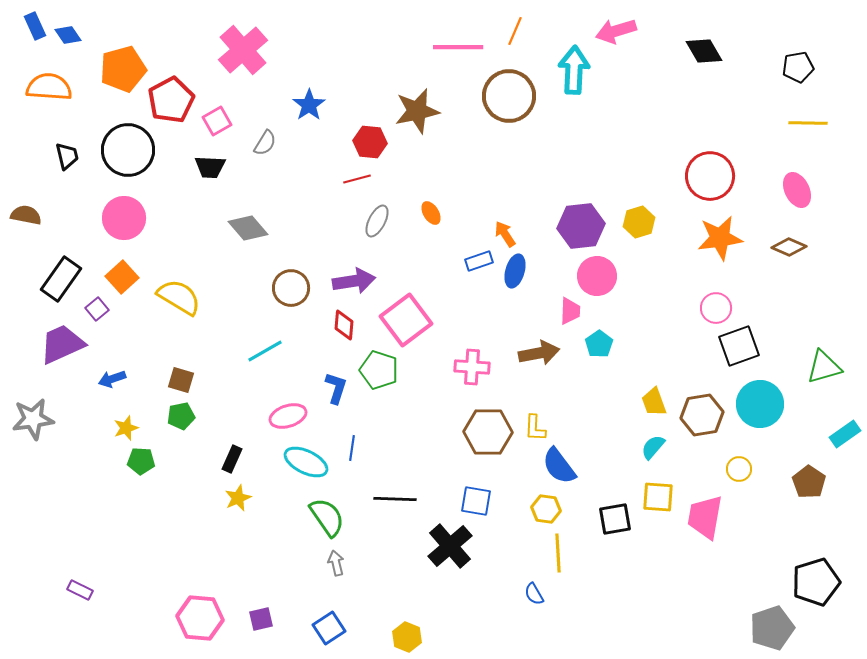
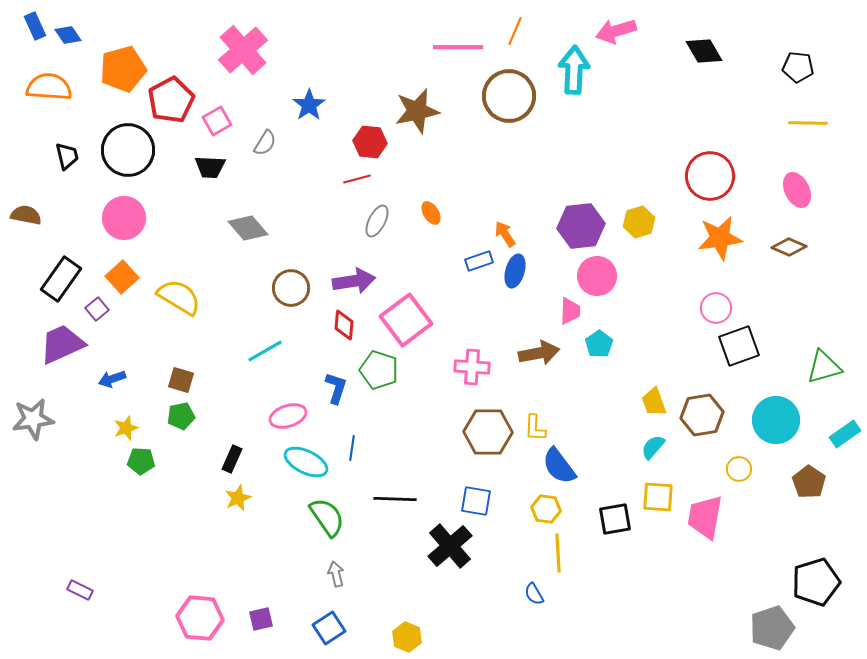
black pentagon at (798, 67): rotated 16 degrees clockwise
cyan circle at (760, 404): moved 16 px right, 16 px down
gray arrow at (336, 563): moved 11 px down
